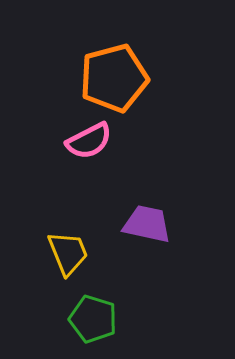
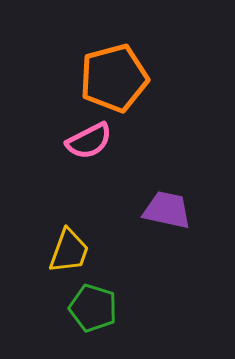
purple trapezoid: moved 20 px right, 14 px up
yellow trapezoid: moved 1 px right, 2 px up; rotated 42 degrees clockwise
green pentagon: moved 11 px up
